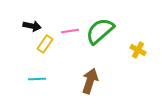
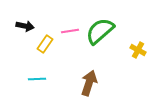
black arrow: moved 7 px left
brown arrow: moved 1 px left, 2 px down
